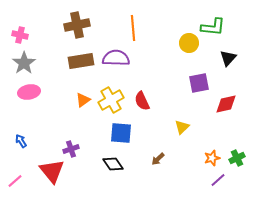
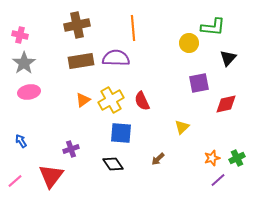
red triangle: moved 1 px left, 5 px down; rotated 16 degrees clockwise
